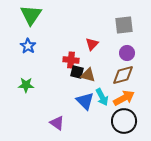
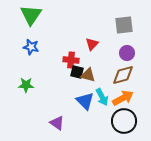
blue star: moved 3 px right, 1 px down; rotated 21 degrees counterclockwise
orange arrow: moved 1 px left
